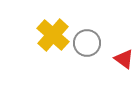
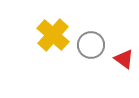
gray circle: moved 4 px right, 2 px down
